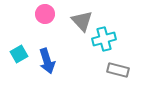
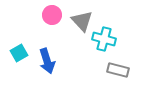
pink circle: moved 7 px right, 1 px down
cyan cross: rotated 30 degrees clockwise
cyan square: moved 1 px up
